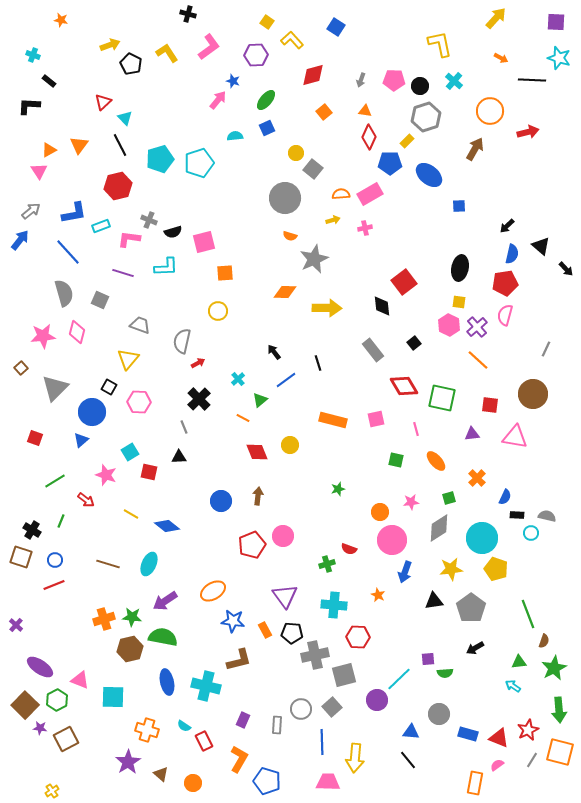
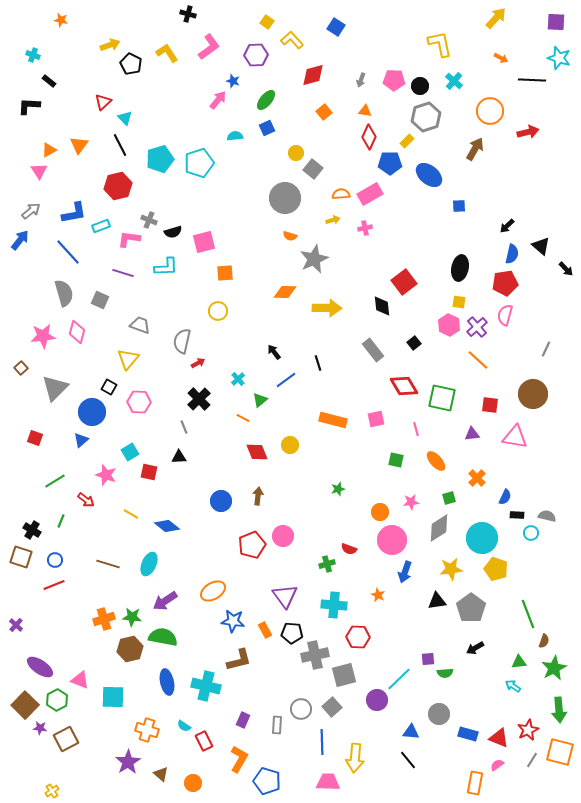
black triangle at (434, 601): moved 3 px right
